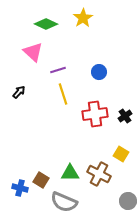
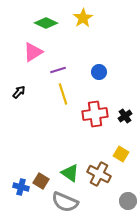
green diamond: moved 1 px up
pink triangle: rotated 45 degrees clockwise
green triangle: rotated 36 degrees clockwise
brown square: moved 1 px down
blue cross: moved 1 px right, 1 px up
gray semicircle: moved 1 px right
